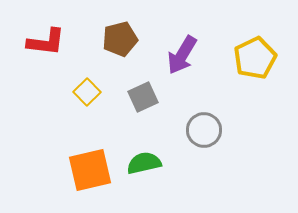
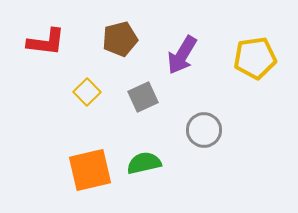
yellow pentagon: rotated 18 degrees clockwise
